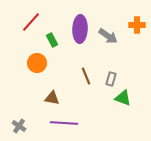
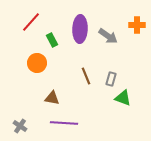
gray cross: moved 1 px right
